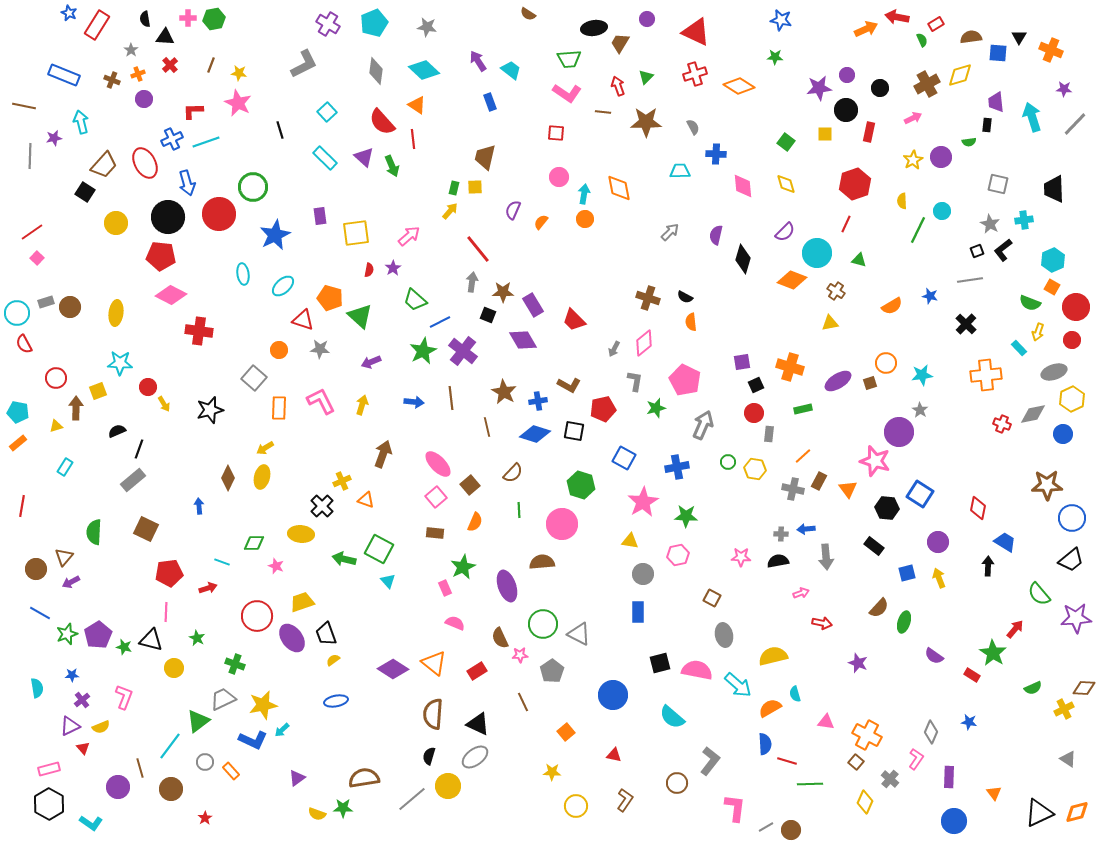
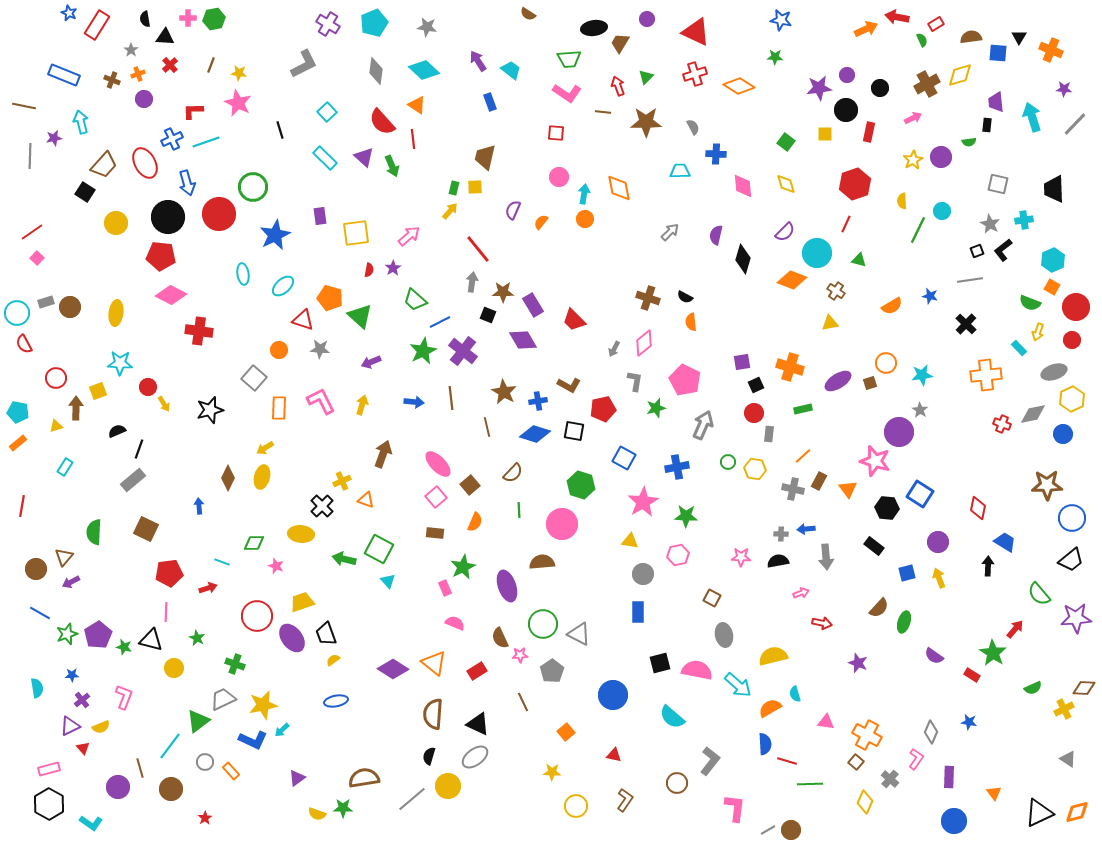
gray line at (766, 827): moved 2 px right, 3 px down
